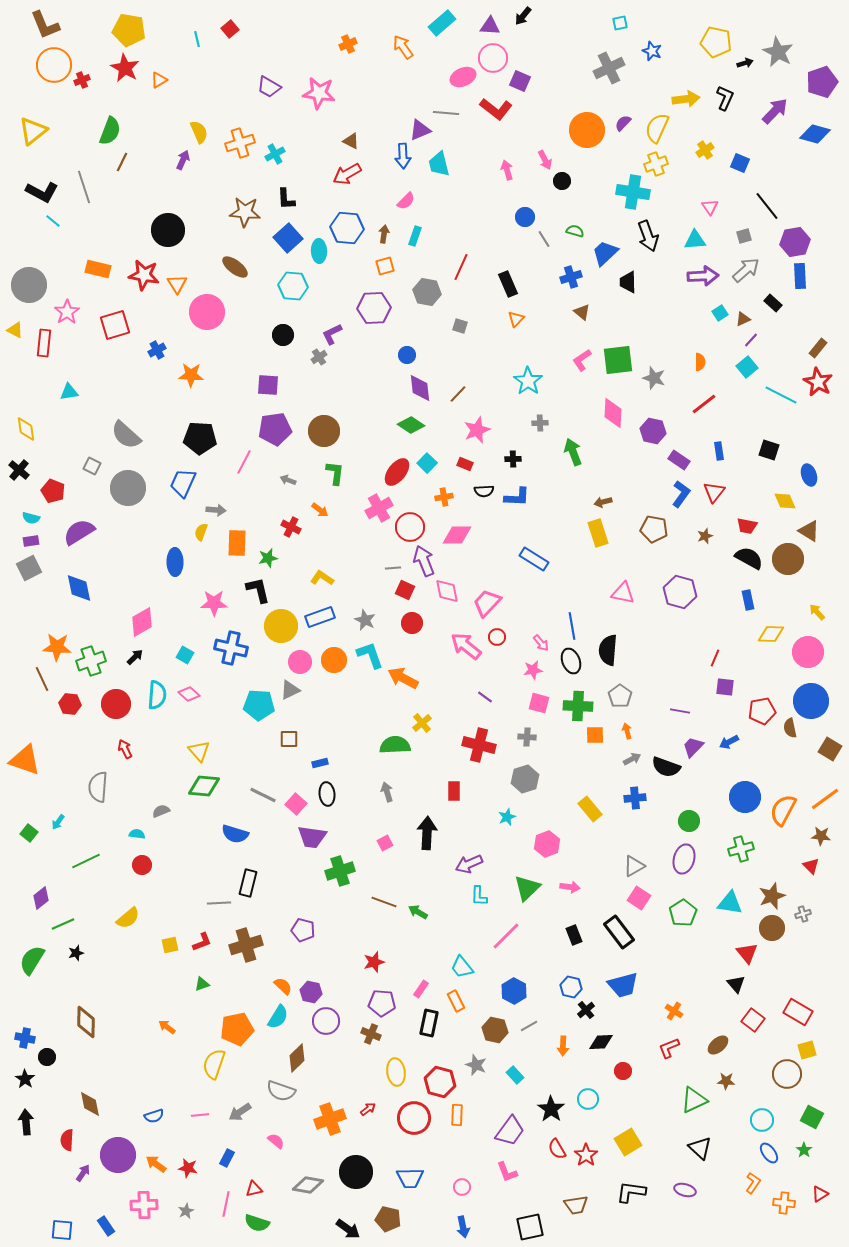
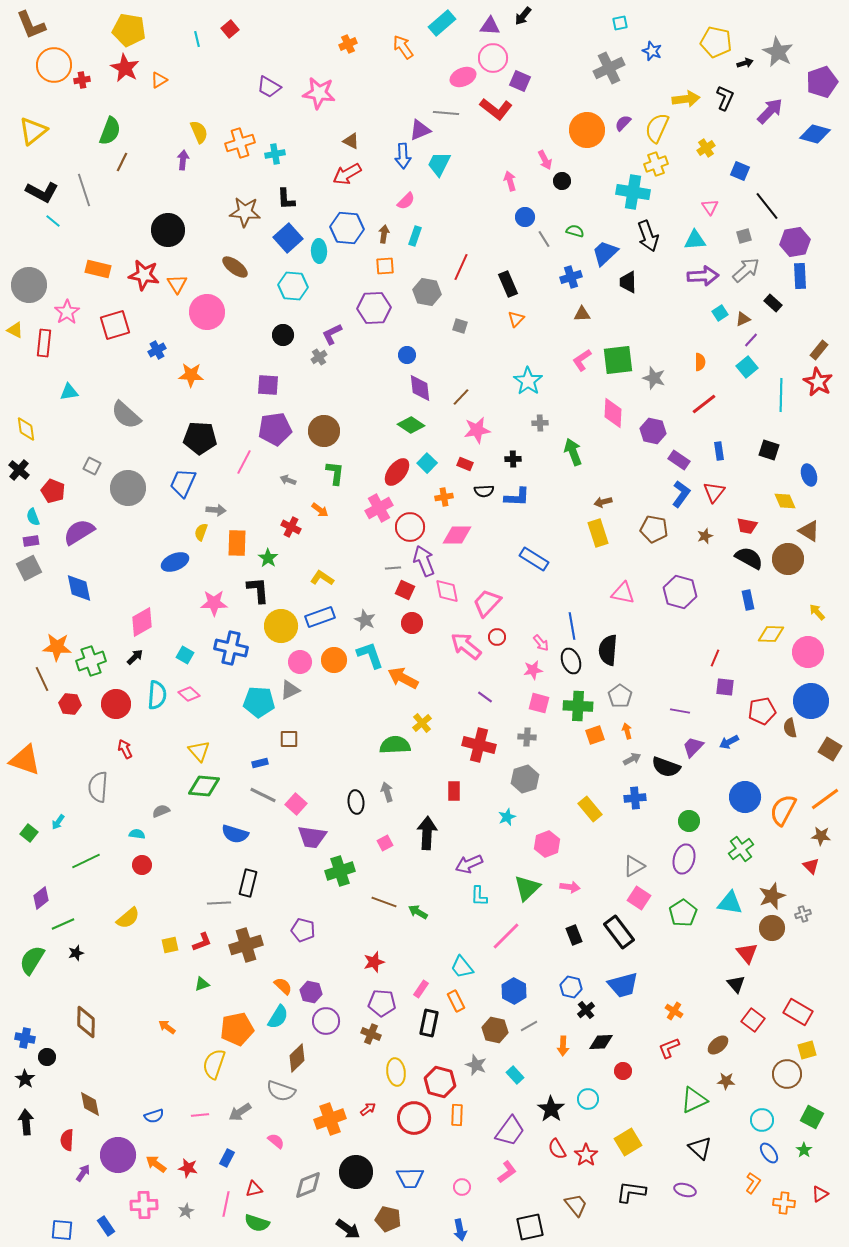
brown L-shape at (45, 25): moved 14 px left
red cross at (82, 80): rotated 14 degrees clockwise
purple arrow at (775, 111): moved 5 px left
yellow cross at (705, 150): moved 1 px right, 2 px up
cyan cross at (275, 154): rotated 18 degrees clockwise
purple arrow at (183, 160): rotated 18 degrees counterclockwise
blue square at (740, 163): moved 8 px down
cyan trapezoid at (439, 164): rotated 40 degrees clockwise
pink arrow at (507, 170): moved 3 px right, 11 px down
gray line at (84, 187): moved 3 px down
orange square at (385, 266): rotated 12 degrees clockwise
brown triangle at (582, 312): moved 2 px down; rotated 42 degrees counterclockwise
brown rectangle at (818, 348): moved 1 px right, 2 px down
brown line at (458, 394): moved 3 px right, 3 px down
cyan line at (781, 395): rotated 64 degrees clockwise
pink star at (477, 430): rotated 12 degrees clockwise
gray semicircle at (126, 435): moved 20 px up
cyan semicircle at (31, 518): moved 2 px right, 1 px up; rotated 54 degrees clockwise
green star at (268, 558): rotated 24 degrees counterclockwise
blue ellipse at (175, 562): rotated 68 degrees clockwise
black L-shape at (258, 590): rotated 8 degrees clockwise
cyan pentagon at (259, 705): moved 3 px up
orange square at (595, 735): rotated 18 degrees counterclockwise
blue rectangle at (320, 763): moved 60 px left
black ellipse at (327, 794): moved 29 px right, 8 px down
green cross at (741, 849): rotated 20 degrees counterclockwise
pink L-shape at (507, 1172): rotated 105 degrees counterclockwise
gray diamond at (308, 1185): rotated 32 degrees counterclockwise
brown trapezoid at (576, 1205): rotated 120 degrees counterclockwise
blue arrow at (463, 1227): moved 3 px left, 3 px down
